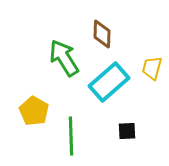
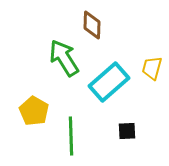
brown diamond: moved 10 px left, 9 px up
